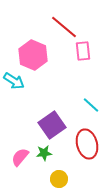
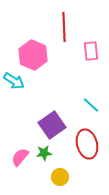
red line: rotated 48 degrees clockwise
pink rectangle: moved 8 px right
yellow circle: moved 1 px right, 2 px up
